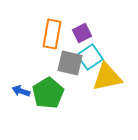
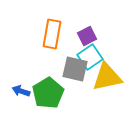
purple square: moved 5 px right, 3 px down
gray square: moved 5 px right, 6 px down
